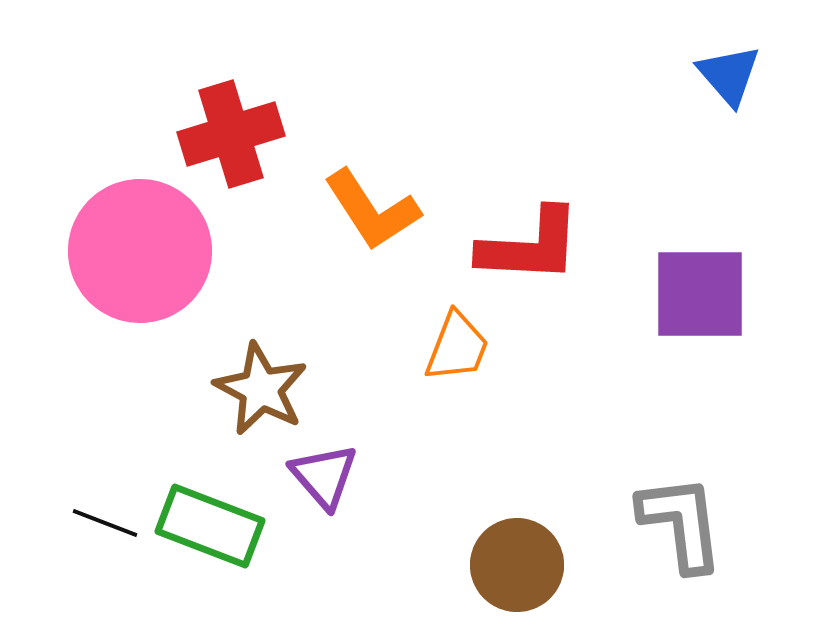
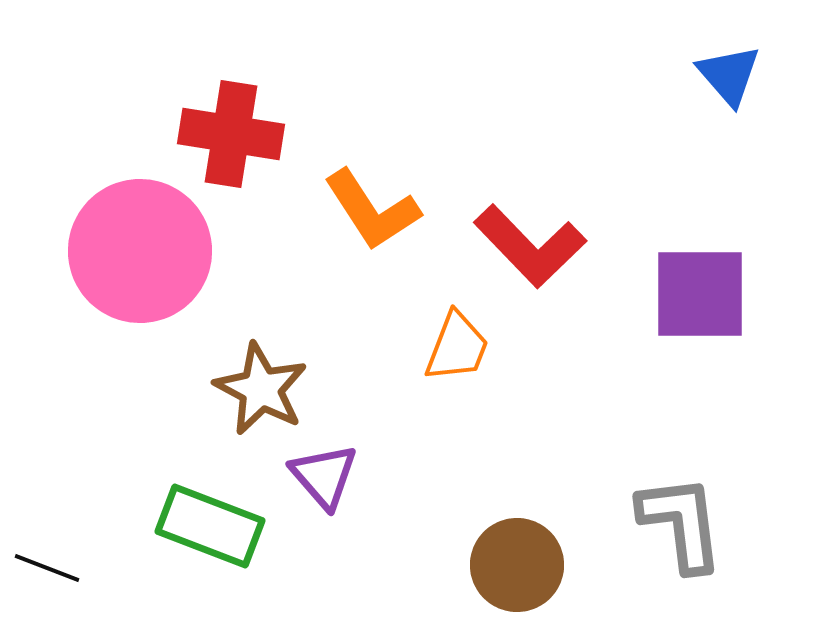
red cross: rotated 26 degrees clockwise
red L-shape: rotated 43 degrees clockwise
black line: moved 58 px left, 45 px down
